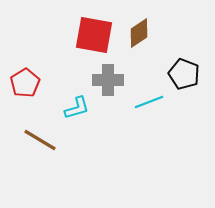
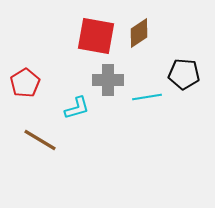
red square: moved 2 px right, 1 px down
black pentagon: rotated 16 degrees counterclockwise
cyan line: moved 2 px left, 5 px up; rotated 12 degrees clockwise
